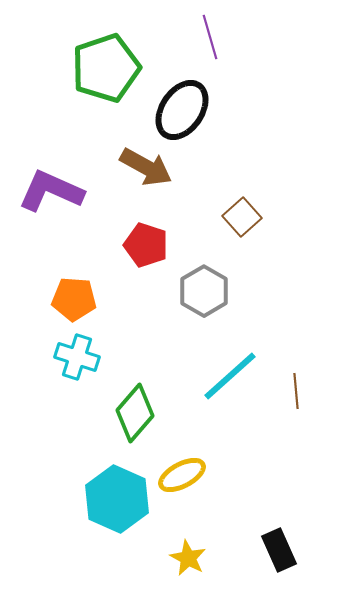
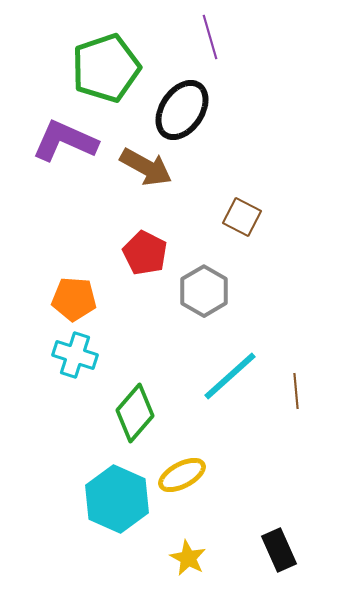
purple L-shape: moved 14 px right, 50 px up
brown square: rotated 21 degrees counterclockwise
red pentagon: moved 1 px left, 8 px down; rotated 9 degrees clockwise
cyan cross: moved 2 px left, 2 px up
